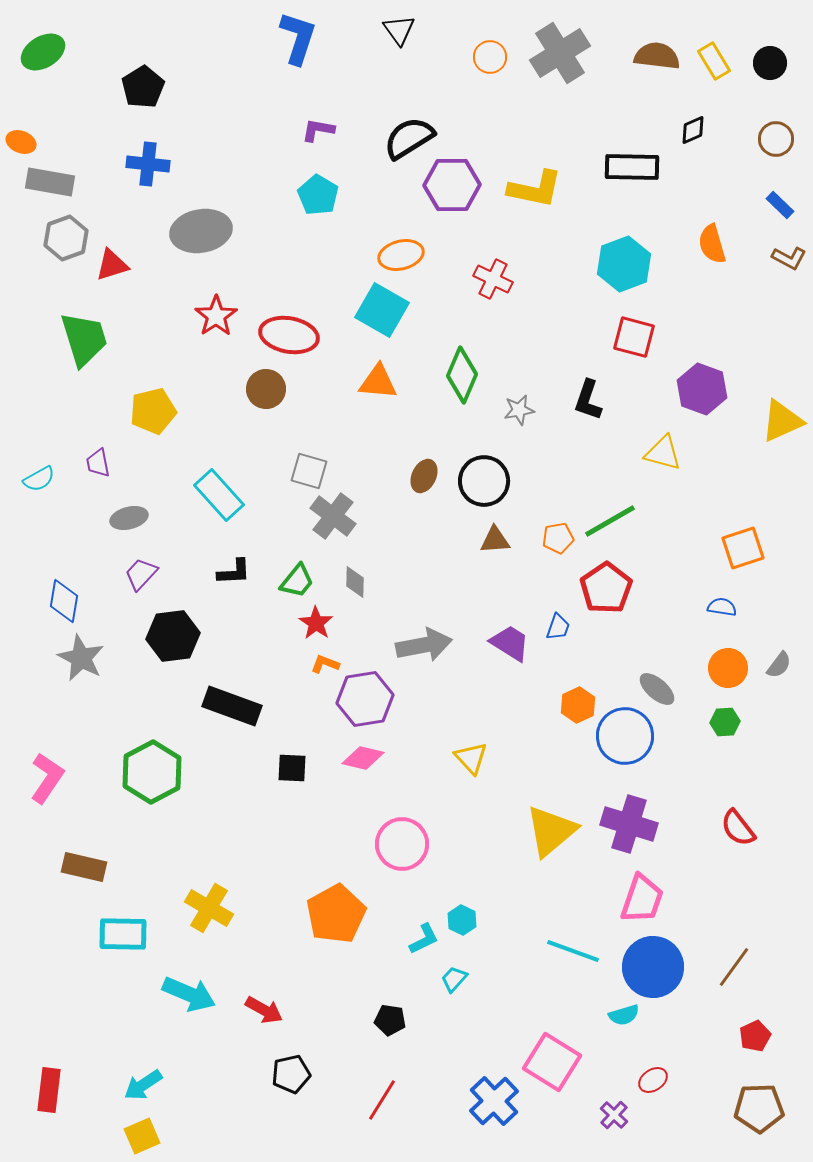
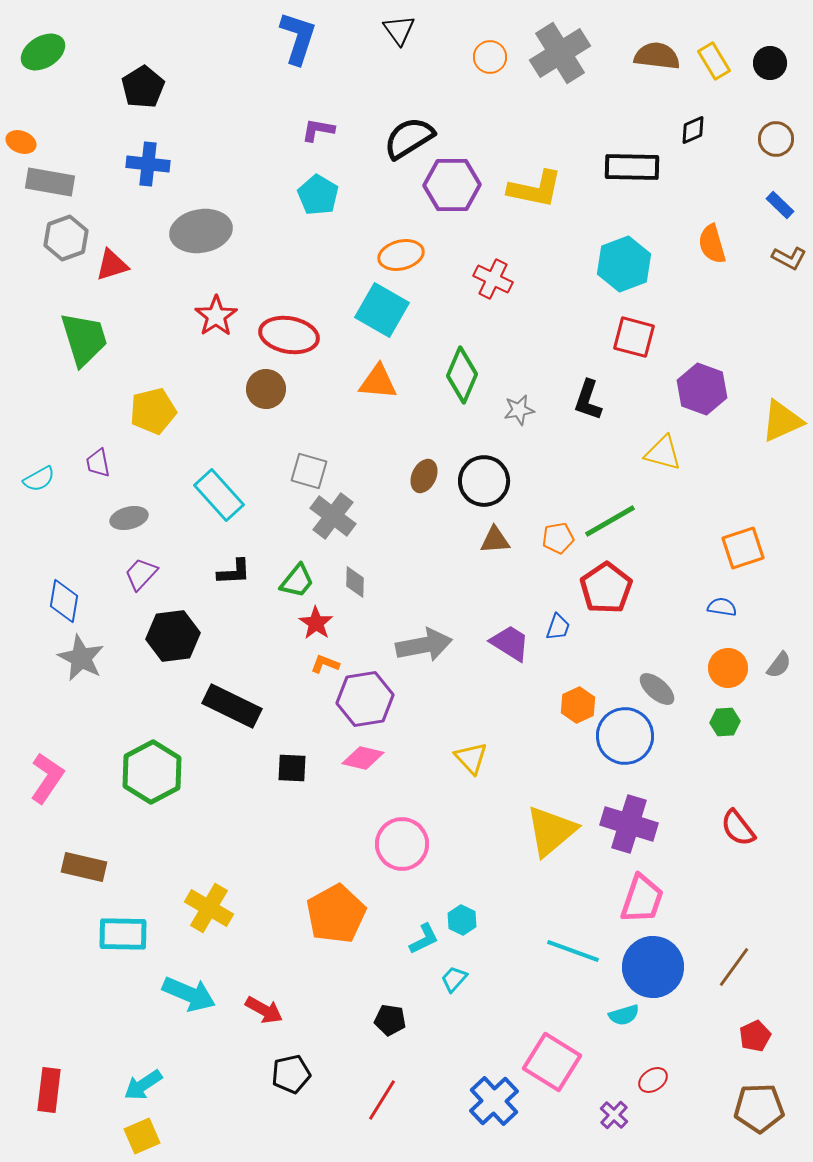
black rectangle at (232, 706): rotated 6 degrees clockwise
